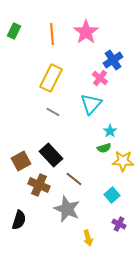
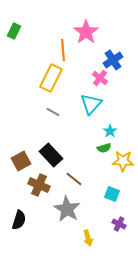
orange line: moved 11 px right, 16 px down
cyan square: moved 1 px up; rotated 28 degrees counterclockwise
gray star: rotated 8 degrees clockwise
